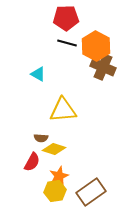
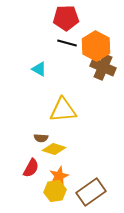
cyan triangle: moved 1 px right, 5 px up
red semicircle: moved 1 px left, 6 px down
